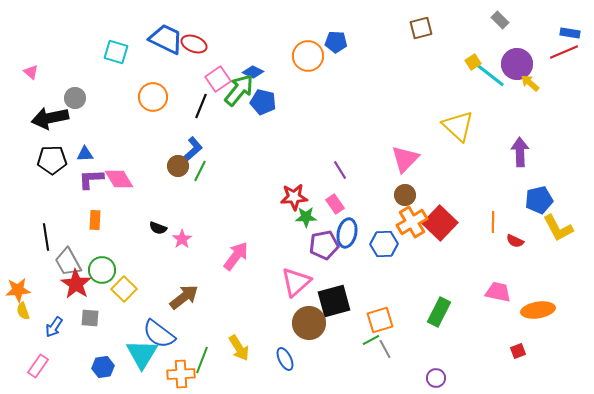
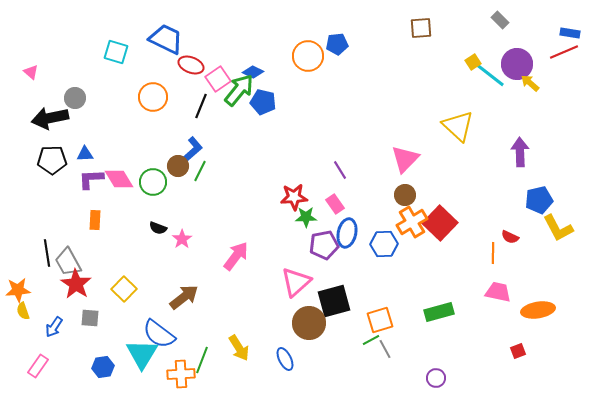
brown square at (421, 28): rotated 10 degrees clockwise
blue pentagon at (336, 42): moved 1 px right, 2 px down; rotated 10 degrees counterclockwise
red ellipse at (194, 44): moved 3 px left, 21 px down
orange line at (493, 222): moved 31 px down
black line at (46, 237): moved 1 px right, 16 px down
red semicircle at (515, 241): moved 5 px left, 4 px up
green circle at (102, 270): moved 51 px right, 88 px up
green rectangle at (439, 312): rotated 48 degrees clockwise
